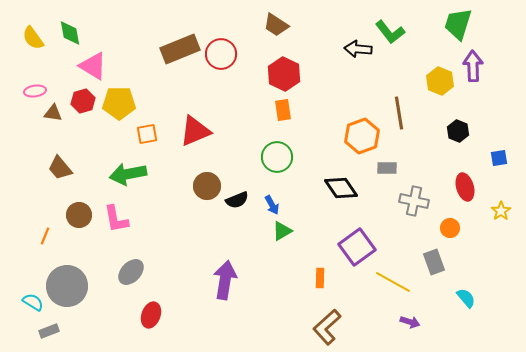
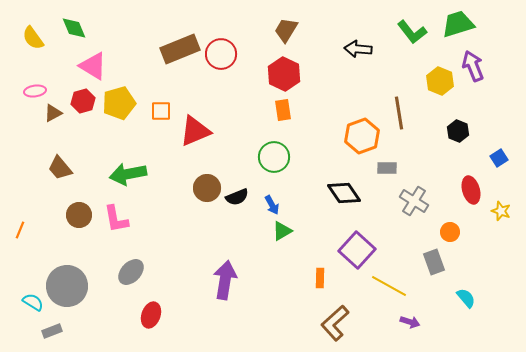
green trapezoid at (458, 24): rotated 56 degrees clockwise
brown trapezoid at (276, 25): moved 10 px right, 5 px down; rotated 88 degrees clockwise
green L-shape at (390, 32): moved 22 px right
green diamond at (70, 33): moved 4 px right, 5 px up; rotated 12 degrees counterclockwise
purple arrow at (473, 66): rotated 20 degrees counterclockwise
yellow pentagon at (119, 103): rotated 16 degrees counterclockwise
brown triangle at (53, 113): rotated 36 degrees counterclockwise
orange square at (147, 134): moved 14 px right, 23 px up; rotated 10 degrees clockwise
green circle at (277, 157): moved 3 px left
blue square at (499, 158): rotated 24 degrees counterclockwise
brown circle at (207, 186): moved 2 px down
red ellipse at (465, 187): moved 6 px right, 3 px down
black diamond at (341, 188): moved 3 px right, 5 px down
black semicircle at (237, 200): moved 3 px up
gray cross at (414, 201): rotated 20 degrees clockwise
yellow star at (501, 211): rotated 18 degrees counterclockwise
orange circle at (450, 228): moved 4 px down
orange line at (45, 236): moved 25 px left, 6 px up
purple square at (357, 247): moved 3 px down; rotated 12 degrees counterclockwise
yellow line at (393, 282): moved 4 px left, 4 px down
brown L-shape at (327, 327): moved 8 px right, 4 px up
gray rectangle at (49, 331): moved 3 px right
